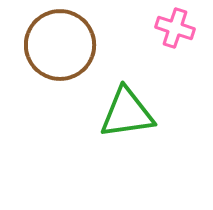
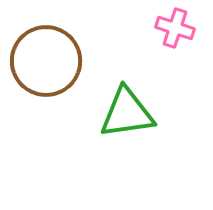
brown circle: moved 14 px left, 16 px down
